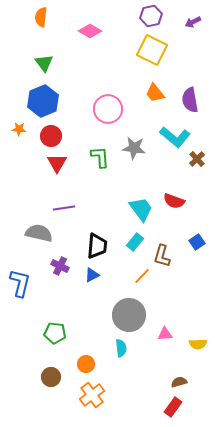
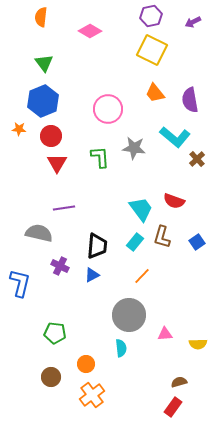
brown L-shape: moved 19 px up
